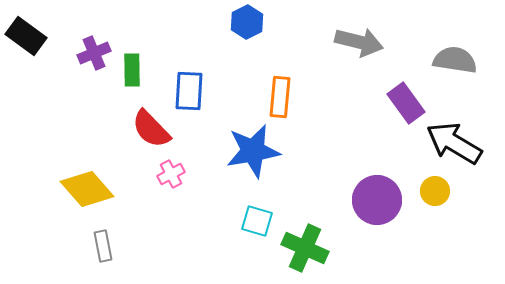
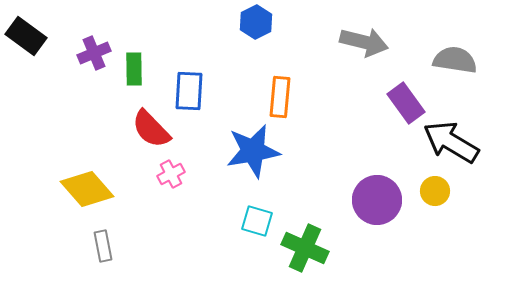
blue hexagon: moved 9 px right
gray arrow: moved 5 px right
green rectangle: moved 2 px right, 1 px up
black arrow: moved 3 px left, 1 px up
